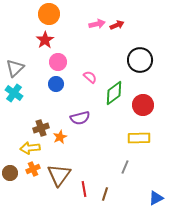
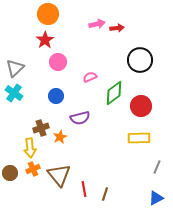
orange circle: moved 1 px left
red arrow: moved 3 px down; rotated 16 degrees clockwise
pink semicircle: rotated 64 degrees counterclockwise
blue circle: moved 12 px down
red circle: moved 2 px left, 1 px down
yellow arrow: rotated 90 degrees counterclockwise
gray line: moved 32 px right
brown triangle: rotated 15 degrees counterclockwise
